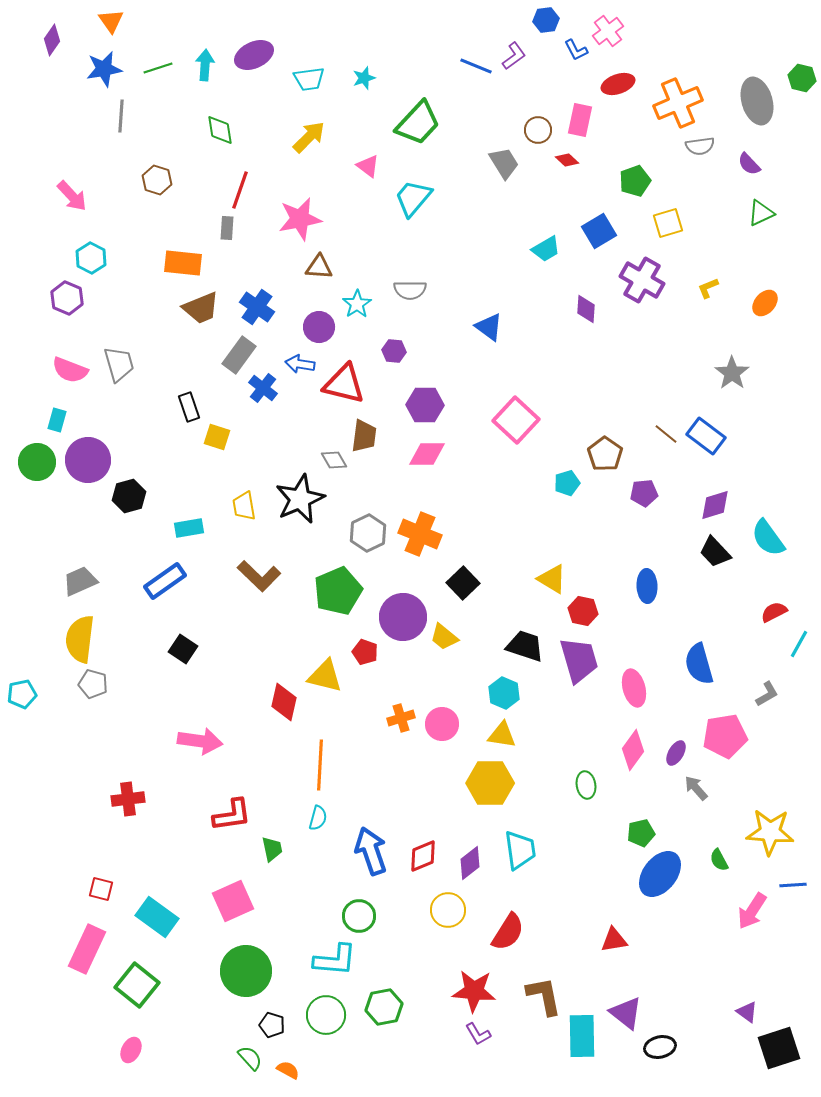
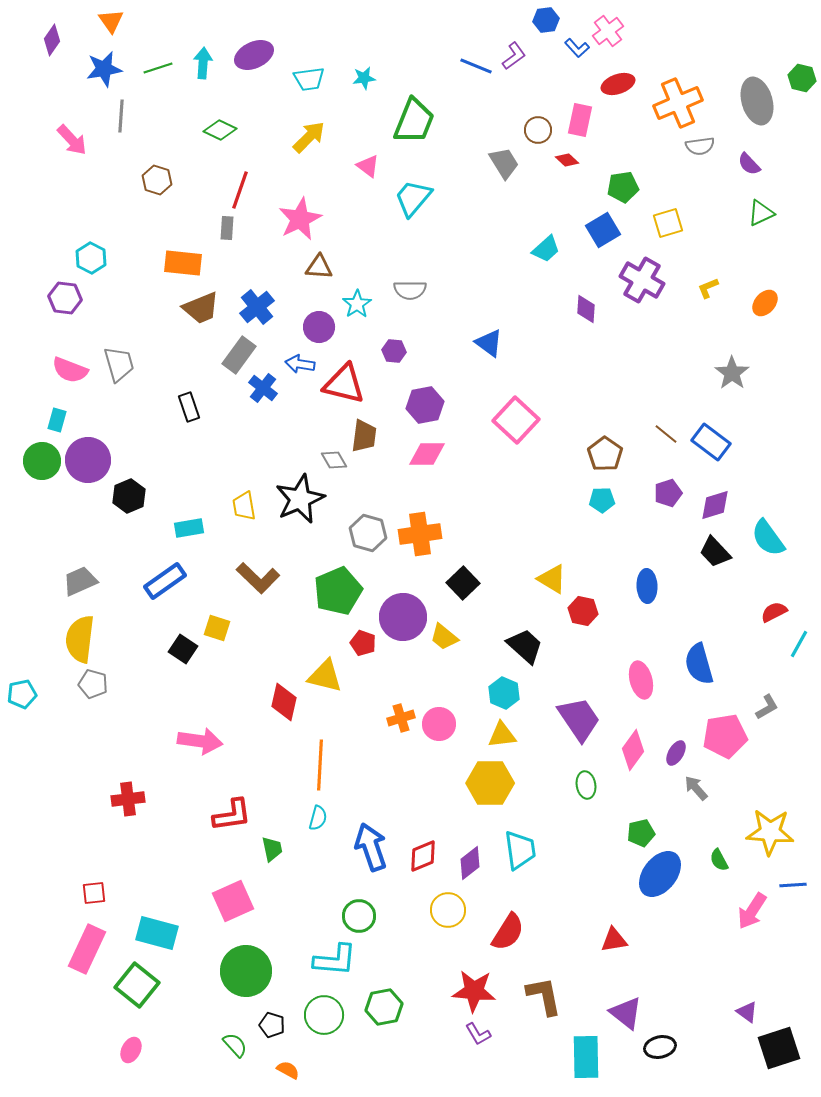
blue L-shape at (576, 50): moved 1 px right, 2 px up; rotated 15 degrees counterclockwise
cyan arrow at (205, 65): moved 2 px left, 2 px up
cyan star at (364, 78): rotated 10 degrees clockwise
green trapezoid at (418, 123): moved 4 px left, 2 px up; rotated 21 degrees counterclockwise
green diamond at (220, 130): rotated 56 degrees counterclockwise
green pentagon at (635, 181): moved 12 px left, 6 px down; rotated 12 degrees clockwise
pink arrow at (72, 196): moved 56 px up
pink star at (300, 219): rotated 15 degrees counterclockwise
blue square at (599, 231): moved 4 px right, 1 px up
cyan trapezoid at (546, 249): rotated 12 degrees counterclockwise
purple hexagon at (67, 298): moved 2 px left; rotated 16 degrees counterclockwise
blue cross at (257, 307): rotated 16 degrees clockwise
blue triangle at (489, 327): moved 16 px down
purple hexagon at (425, 405): rotated 12 degrees counterclockwise
blue rectangle at (706, 436): moved 5 px right, 6 px down
yellow square at (217, 437): moved 191 px down
green circle at (37, 462): moved 5 px right, 1 px up
cyan pentagon at (567, 483): moved 35 px right, 17 px down; rotated 15 degrees clockwise
purple pentagon at (644, 493): moved 24 px right; rotated 12 degrees counterclockwise
black hexagon at (129, 496): rotated 8 degrees counterclockwise
gray hexagon at (368, 533): rotated 18 degrees counterclockwise
orange cross at (420, 534): rotated 30 degrees counterclockwise
brown L-shape at (259, 576): moved 1 px left, 2 px down
black trapezoid at (525, 646): rotated 24 degrees clockwise
red pentagon at (365, 652): moved 2 px left, 9 px up
purple trapezoid at (579, 660): moved 59 px down; rotated 18 degrees counterclockwise
pink ellipse at (634, 688): moved 7 px right, 8 px up
gray L-shape at (767, 694): moved 13 px down
pink circle at (442, 724): moved 3 px left
yellow triangle at (502, 735): rotated 16 degrees counterclockwise
blue arrow at (371, 851): moved 4 px up
red square at (101, 889): moved 7 px left, 4 px down; rotated 20 degrees counterclockwise
cyan rectangle at (157, 917): moved 16 px down; rotated 21 degrees counterclockwise
green circle at (326, 1015): moved 2 px left
cyan rectangle at (582, 1036): moved 4 px right, 21 px down
green semicircle at (250, 1058): moved 15 px left, 13 px up
